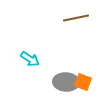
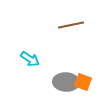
brown line: moved 5 px left, 7 px down
